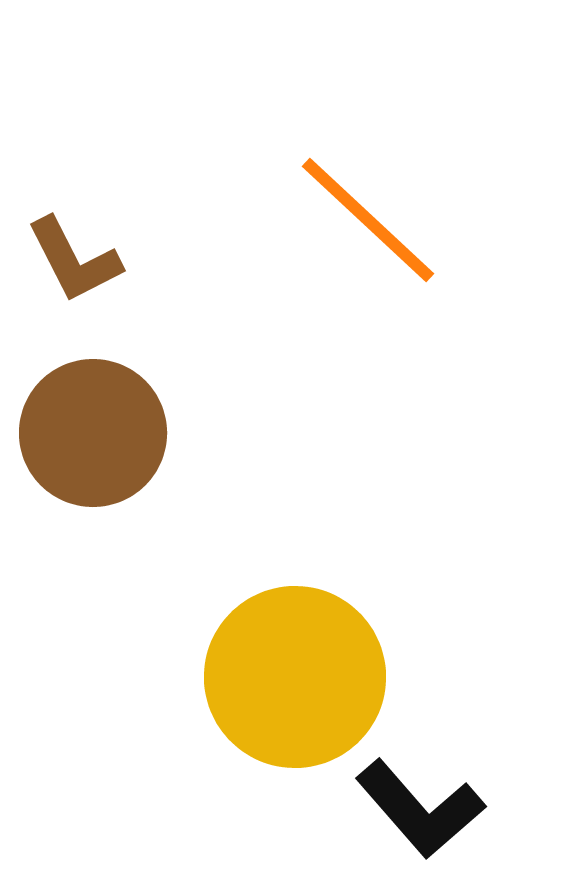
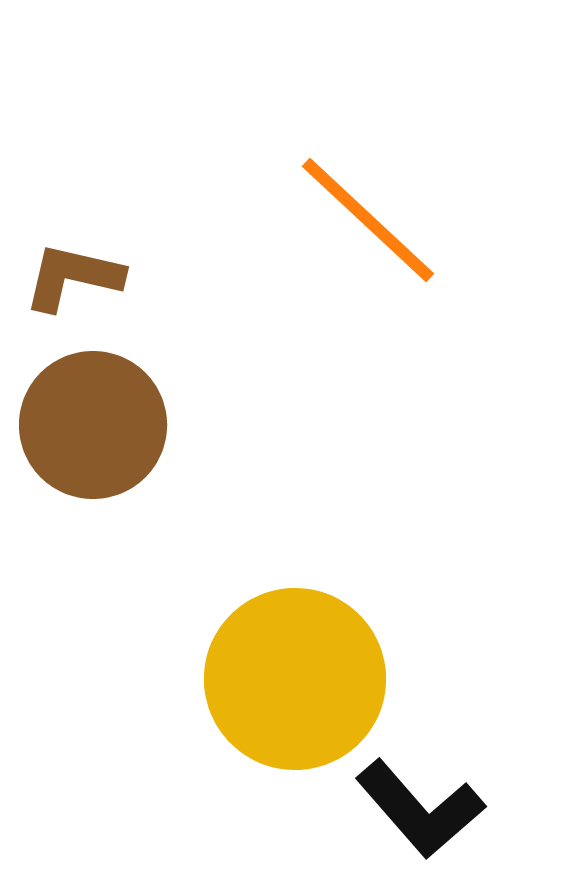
brown L-shape: moved 1 px left, 17 px down; rotated 130 degrees clockwise
brown circle: moved 8 px up
yellow circle: moved 2 px down
